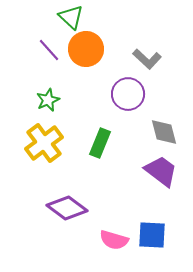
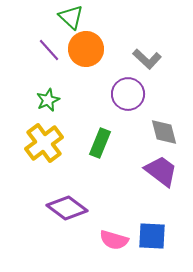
blue square: moved 1 px down
